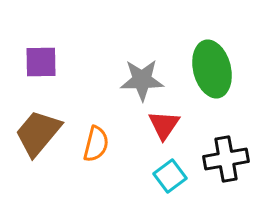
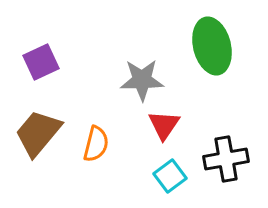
purple square: rotated 24 degrees counterclockwise
green ellipse: moved 23 px up
